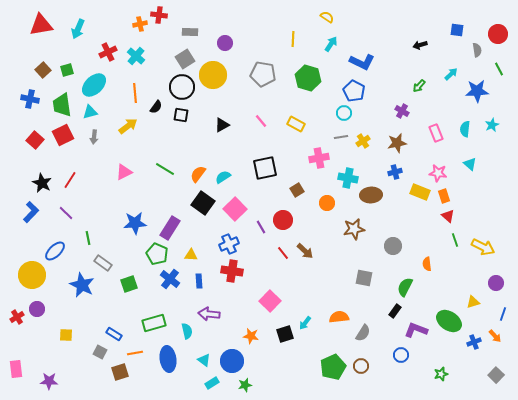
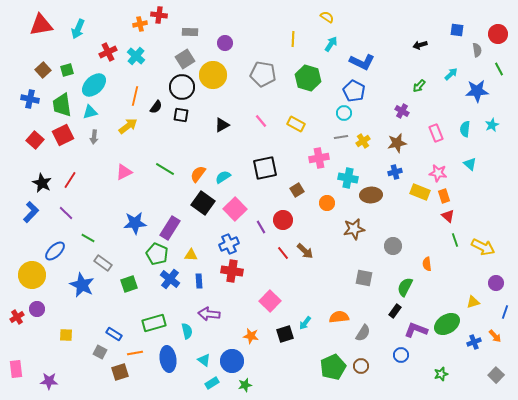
orange line at (135, 93): moved 3 px down; rotated 18 degrees clockwise
green line at (88, 238): rotated 48 degrees counterclockwise
blue line at (503, 314): moved 2 px right, 2 px up
green ellipse at (449, 321): moved 2 px left, 3 px down; rotated 65 degrees counterclockwise
